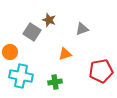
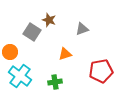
cyan cross: moved 1 px left; rotated 25 degrees clockwise
